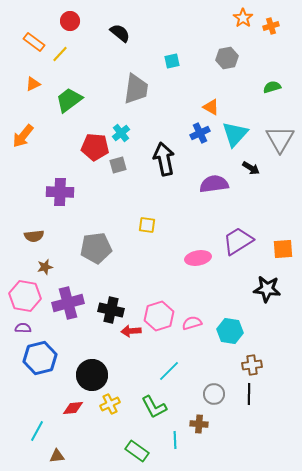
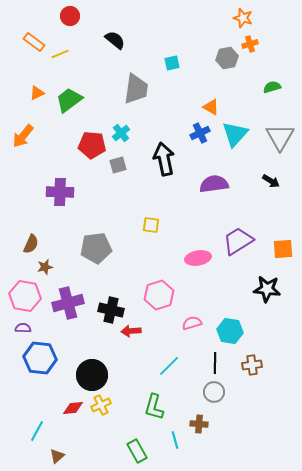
orange star at (243, 18): rotated 18 degrees counterclockwise
red circle at (70, 21): moved 5 px up
orange cross at (271, 26): moved 21 px left, 18 px down
black semicircle at (120, 33): moved 5 px left, 7 px down
yellow line at (60, 54): rotated 24 degrees clockwise
cyan square at (172, 61): moved 2 px down
orange triangle at (33, 84): moved 4 px right, 9 px down
gray triangle at (280, 139): moved 2 px up
red pentagon at (95, 147): moved 3 px left, 2 px up
black arrow at (251, 168): moved 20 px right, 13 px down
yellow square at (147, 225): moved 4 px right
brown semicircle at (34, 236): moved 3 px left, 8 px down; rotated 60 degrees counterclockwise
pink hexagon at (159, 316): moved 21 px up
blue hexagon at (40, 358): rotated 20 degrees clockwise
cyan line at (169, 371): moved 5 px up
gray circle at (214, 394): moved 2 px up
black line at (249, 394): moved 34 px left, 31 px up
yellow cross at (110, 404): moved 9 px left, 1 px down
green L-shape at (154, 407): rotated 44 degrees clockwise
cyan line at (175, 440): rotated 12 degrees counterclockwise
green rectangle at (137, 451): rotated 25 degrees clockwise
brown triangle at (57, 456): rotated 35 degrees counterclockwise
